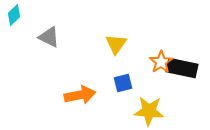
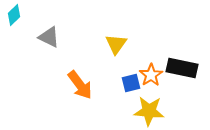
orange star: moved 10 px left, 13 px down
blue square: moved 8 px right
orange arrow: moved 10 px up; rotated 64 degrees clockwise
